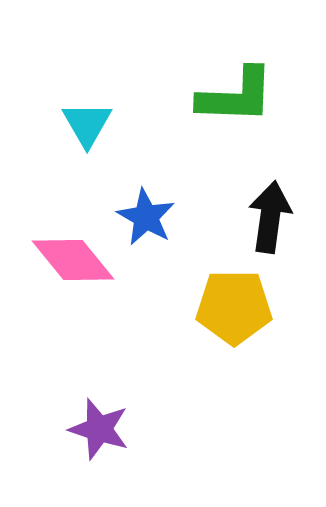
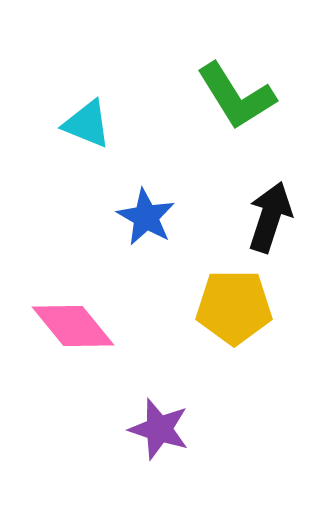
green L-shape: rotated 56 degrees clockwise
cyan triangle: rotated 38 degrees counterclockwise
black arrow: rotated 10 degrees clockwise
pink diamond: moved 66 px down
purple star: moved 60 px right
